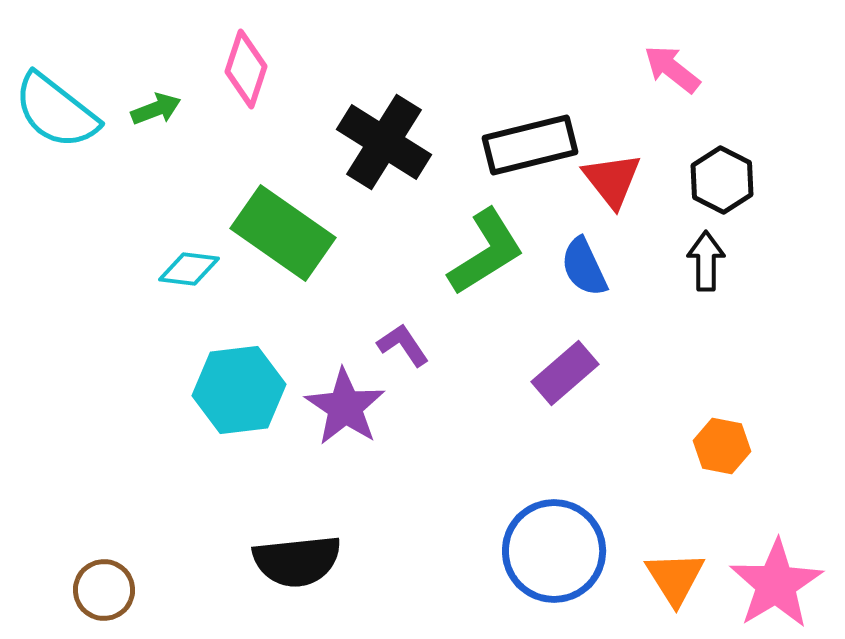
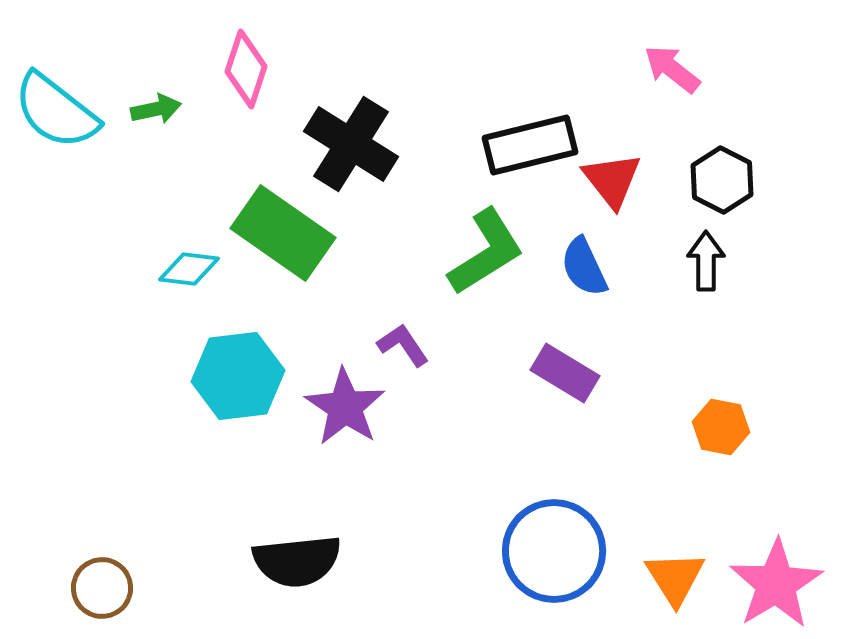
green arrow: rotated 9 degrees clockwise
black cross: moved 33 px left, 2 px down
purple rectangle: rotated 72 degrees clockwise
cyan hexagon: moved 1 px left, 14 px up
orange hexagon: moved 1 px left, 19 px up
brown circle: moved 2 px left, 2 px up
